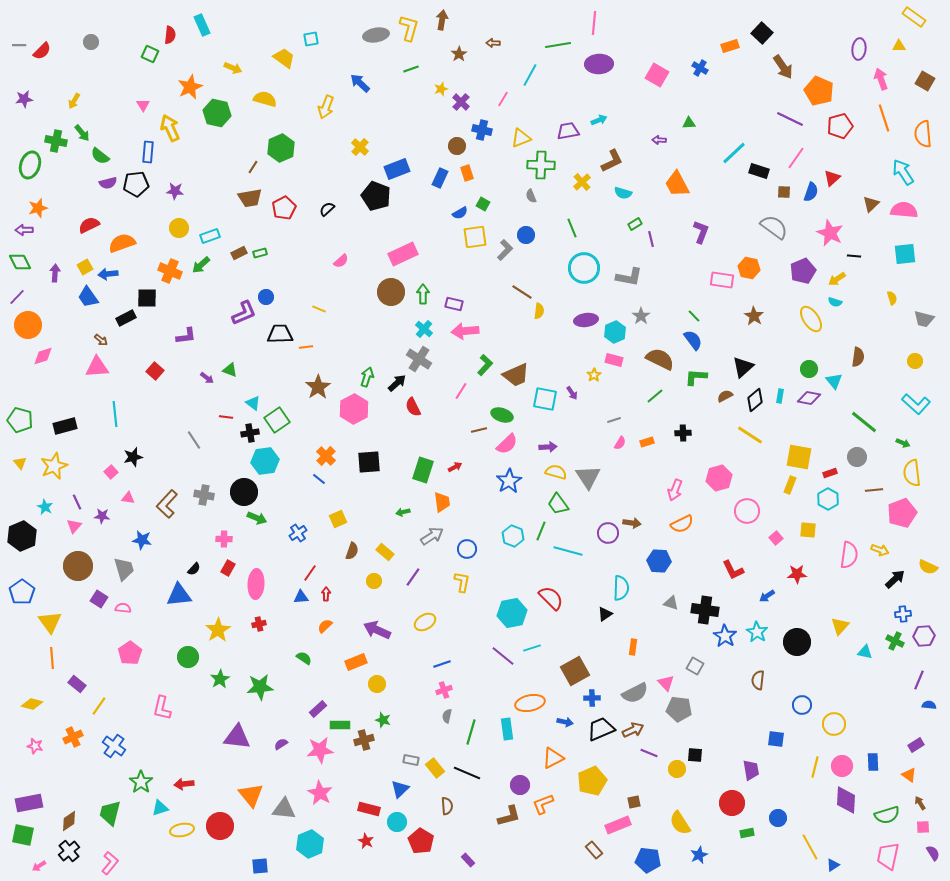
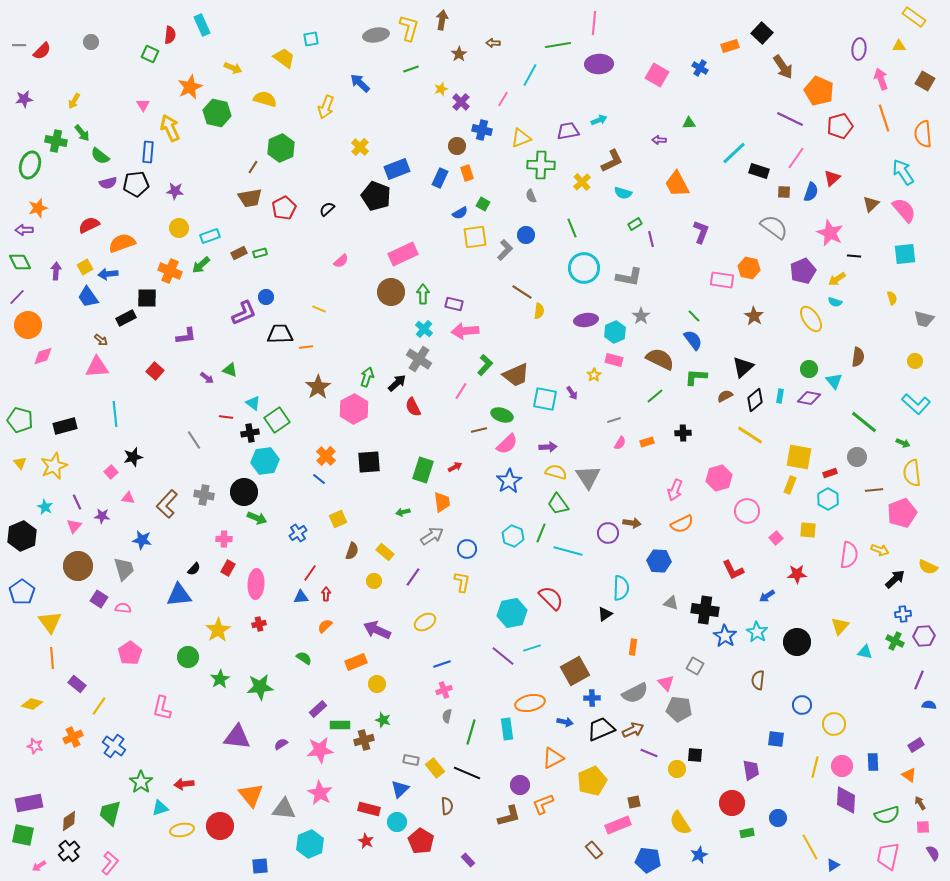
pink semicircle at (904, 210): rotated 44 degrees clockwise
purple arrow at (55, 273): moved 1 px right, 2 px up
green line at (541, 531): moved 2 px down
